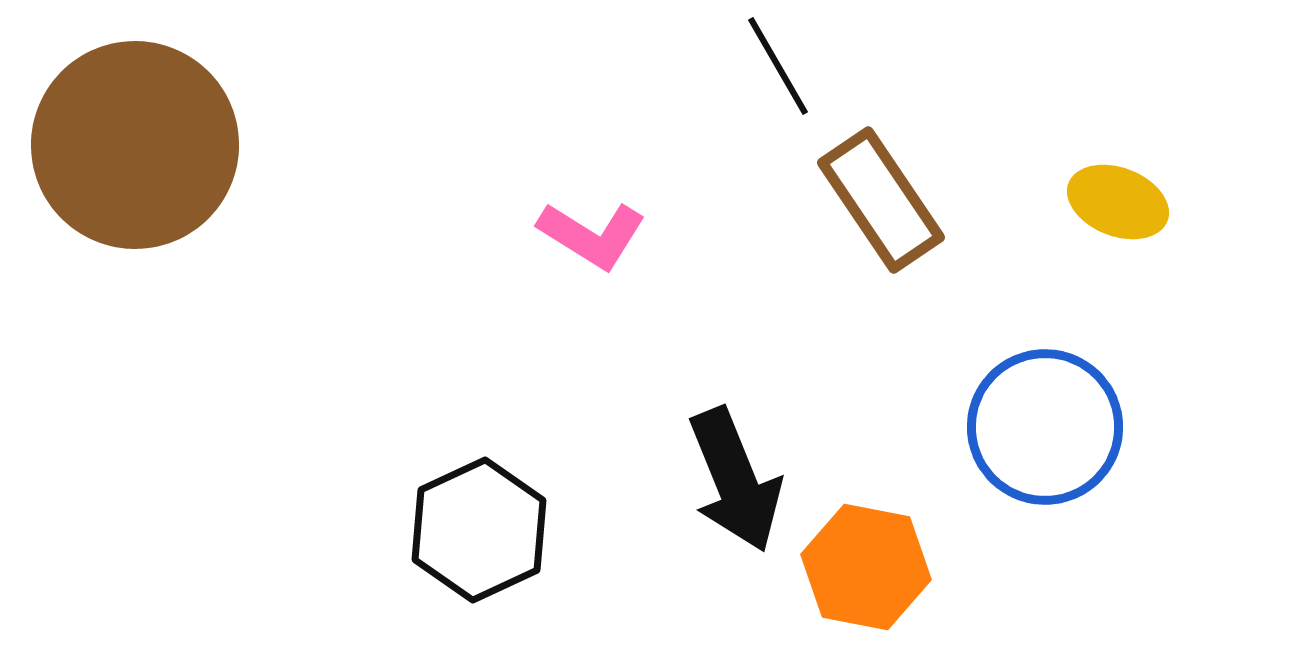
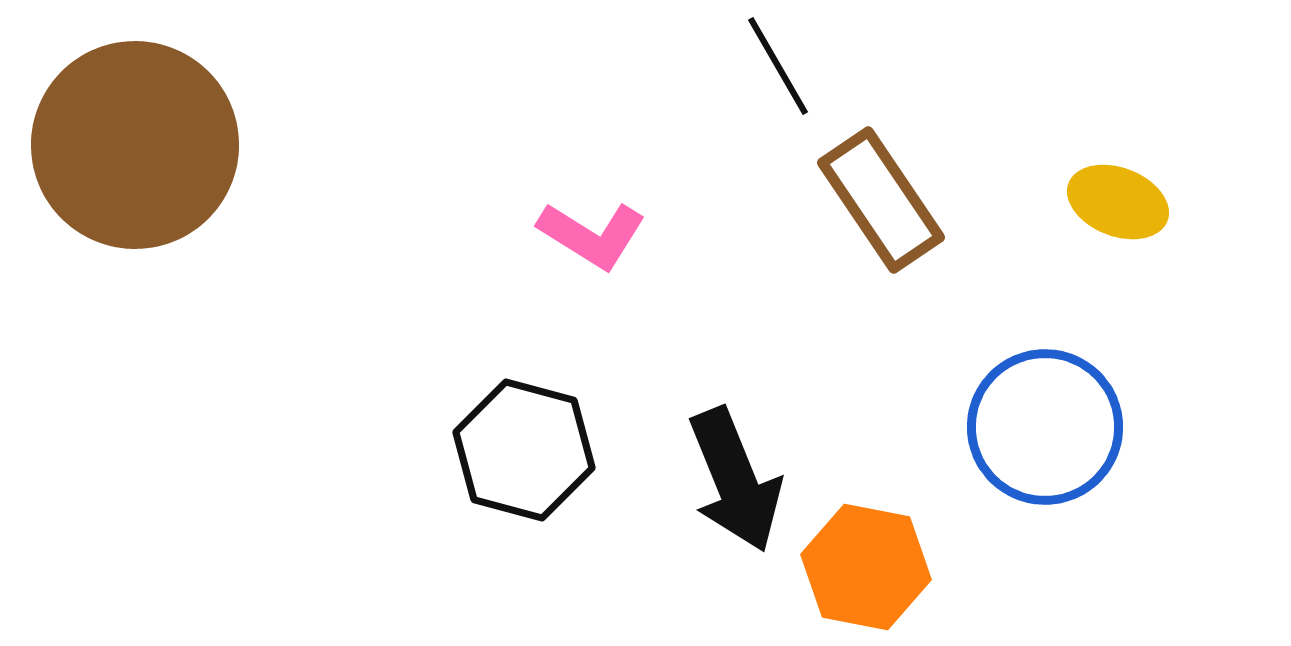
black hexagon: moved 45 px right, 80 px up; rotated 20 degrees counterclockwise
